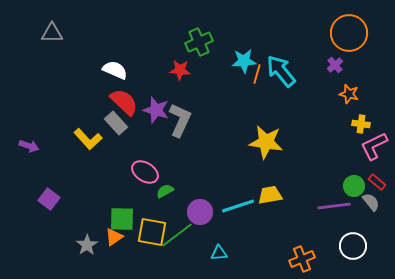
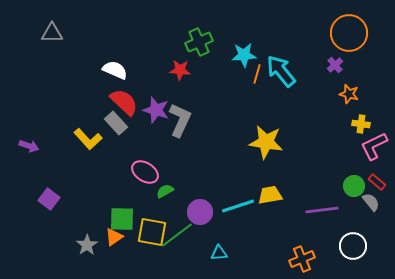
cyan star: moved 6 px up
purple line: moved 12 px left, 4 px down
